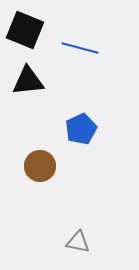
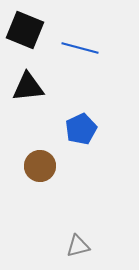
black triangle: moved 6 px down
gray triangle: moved 4 px down; rotated 25 degrees counterclockwise
